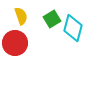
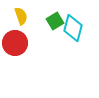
green square: moved 3 px right, 2 px down
